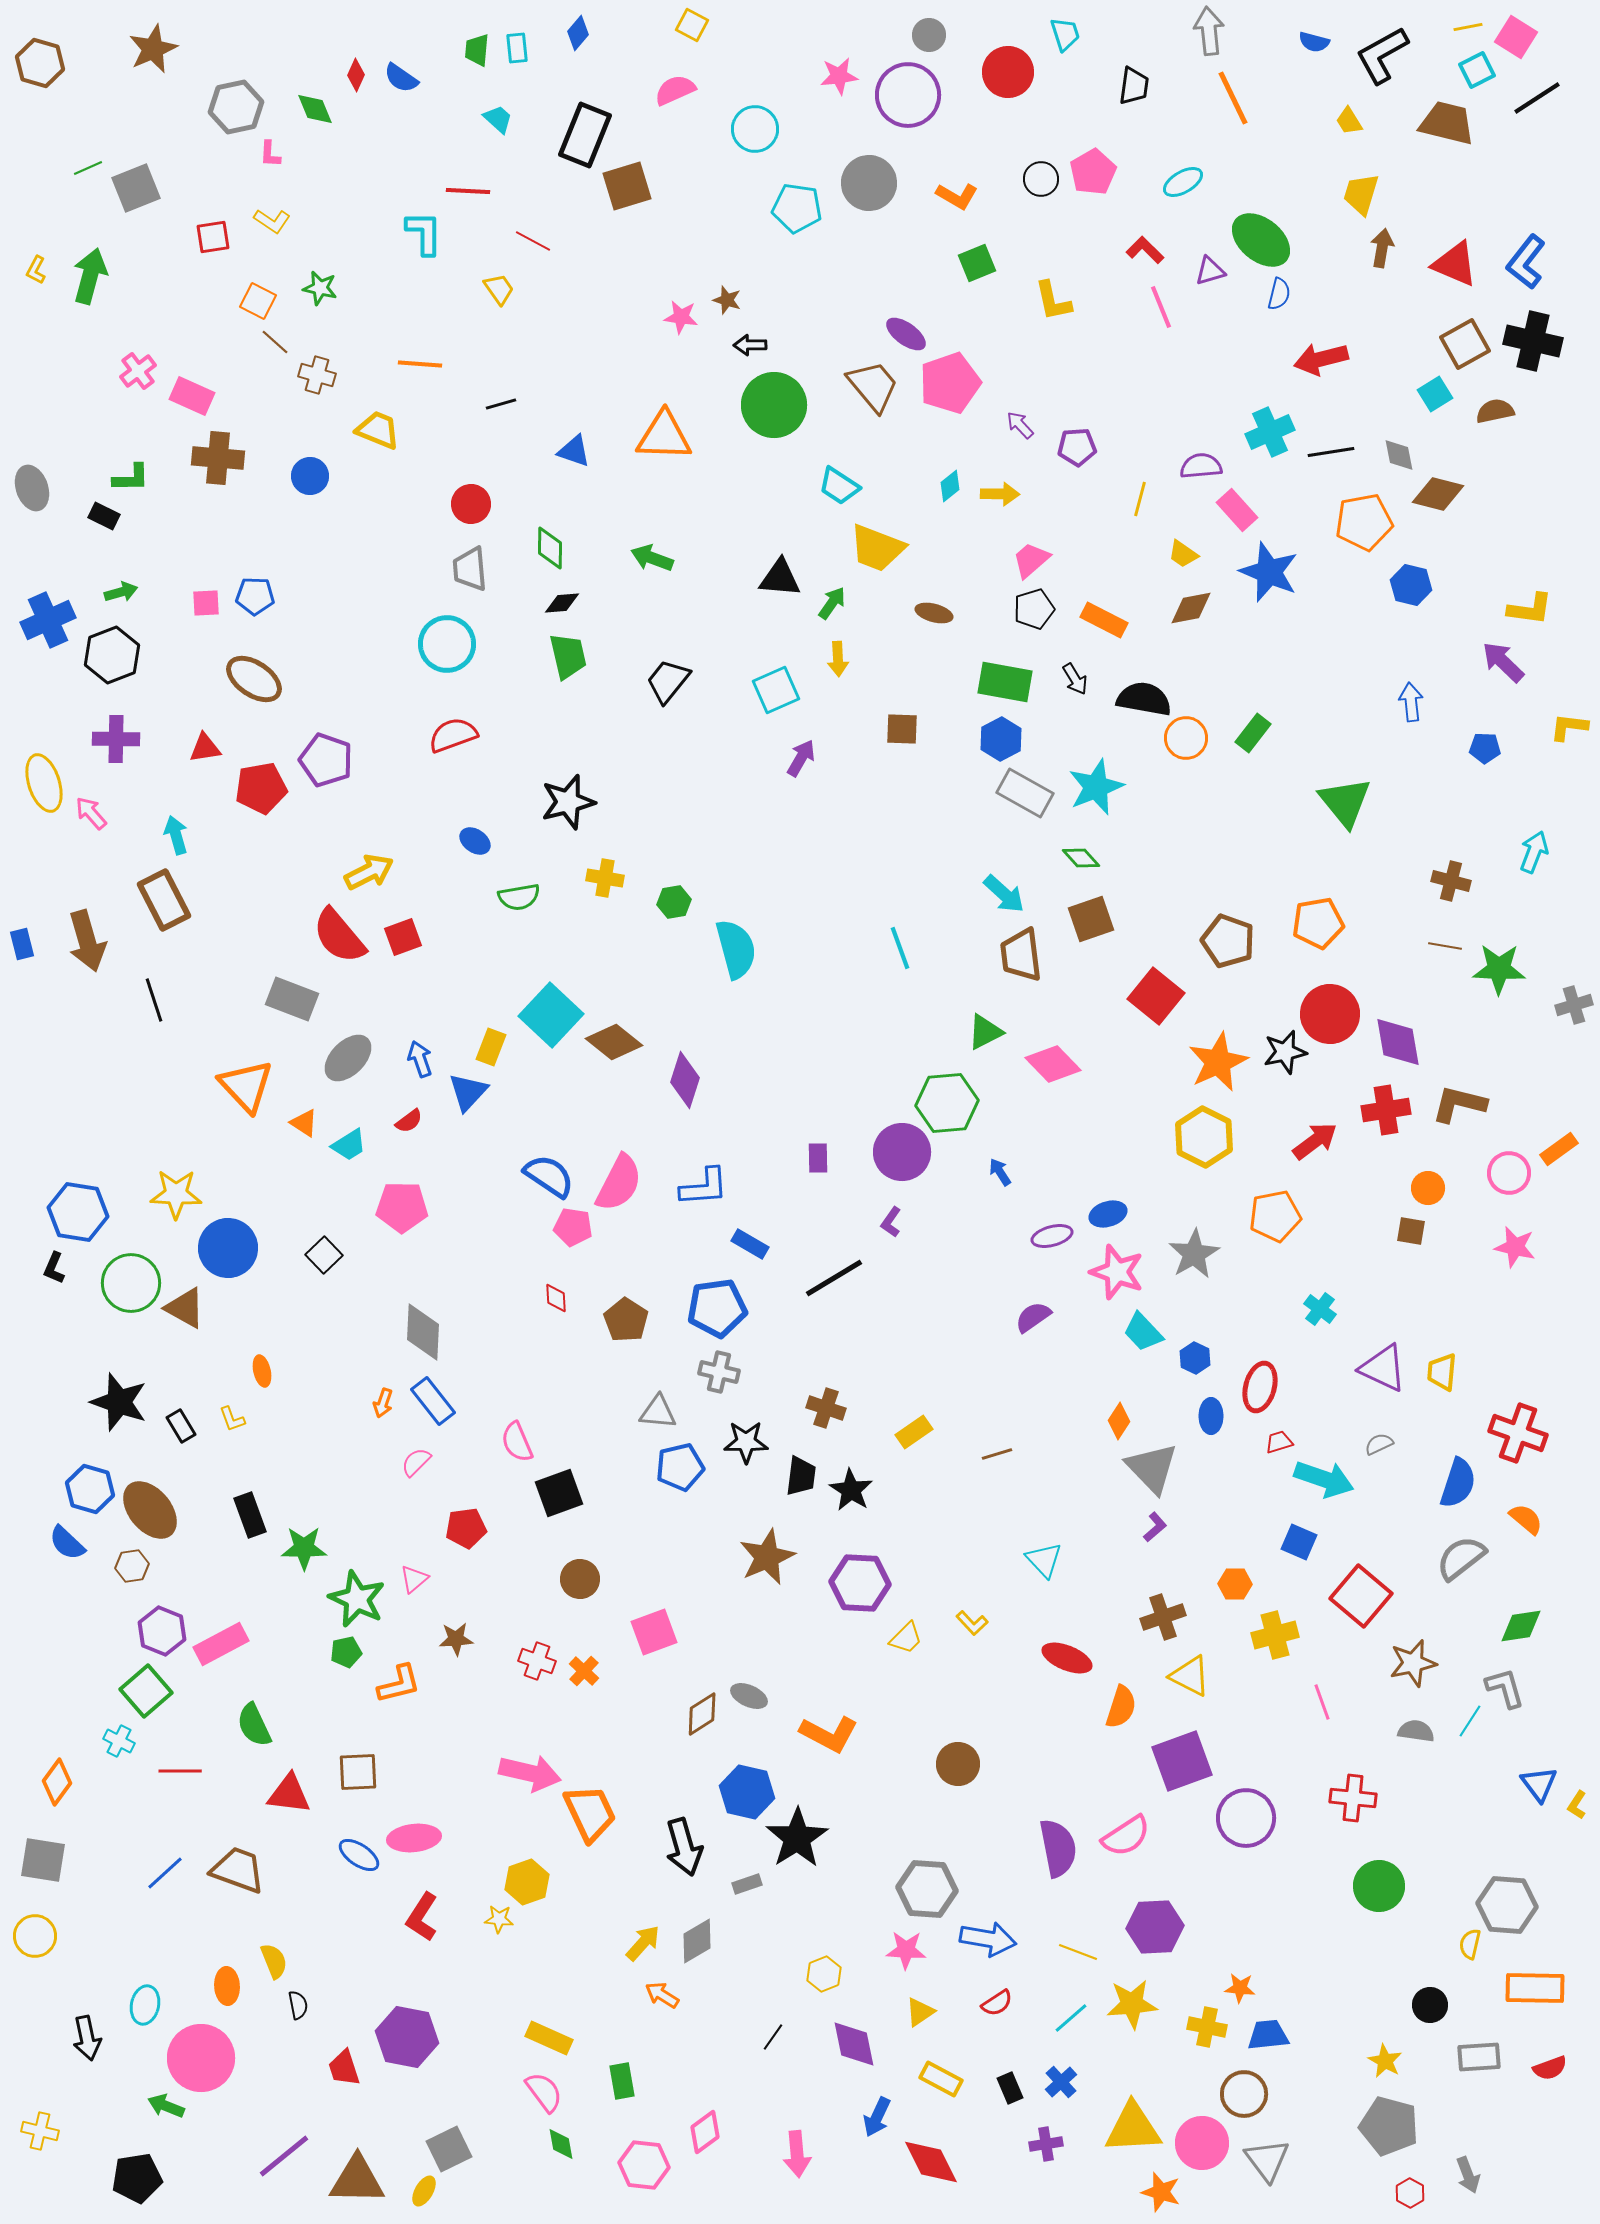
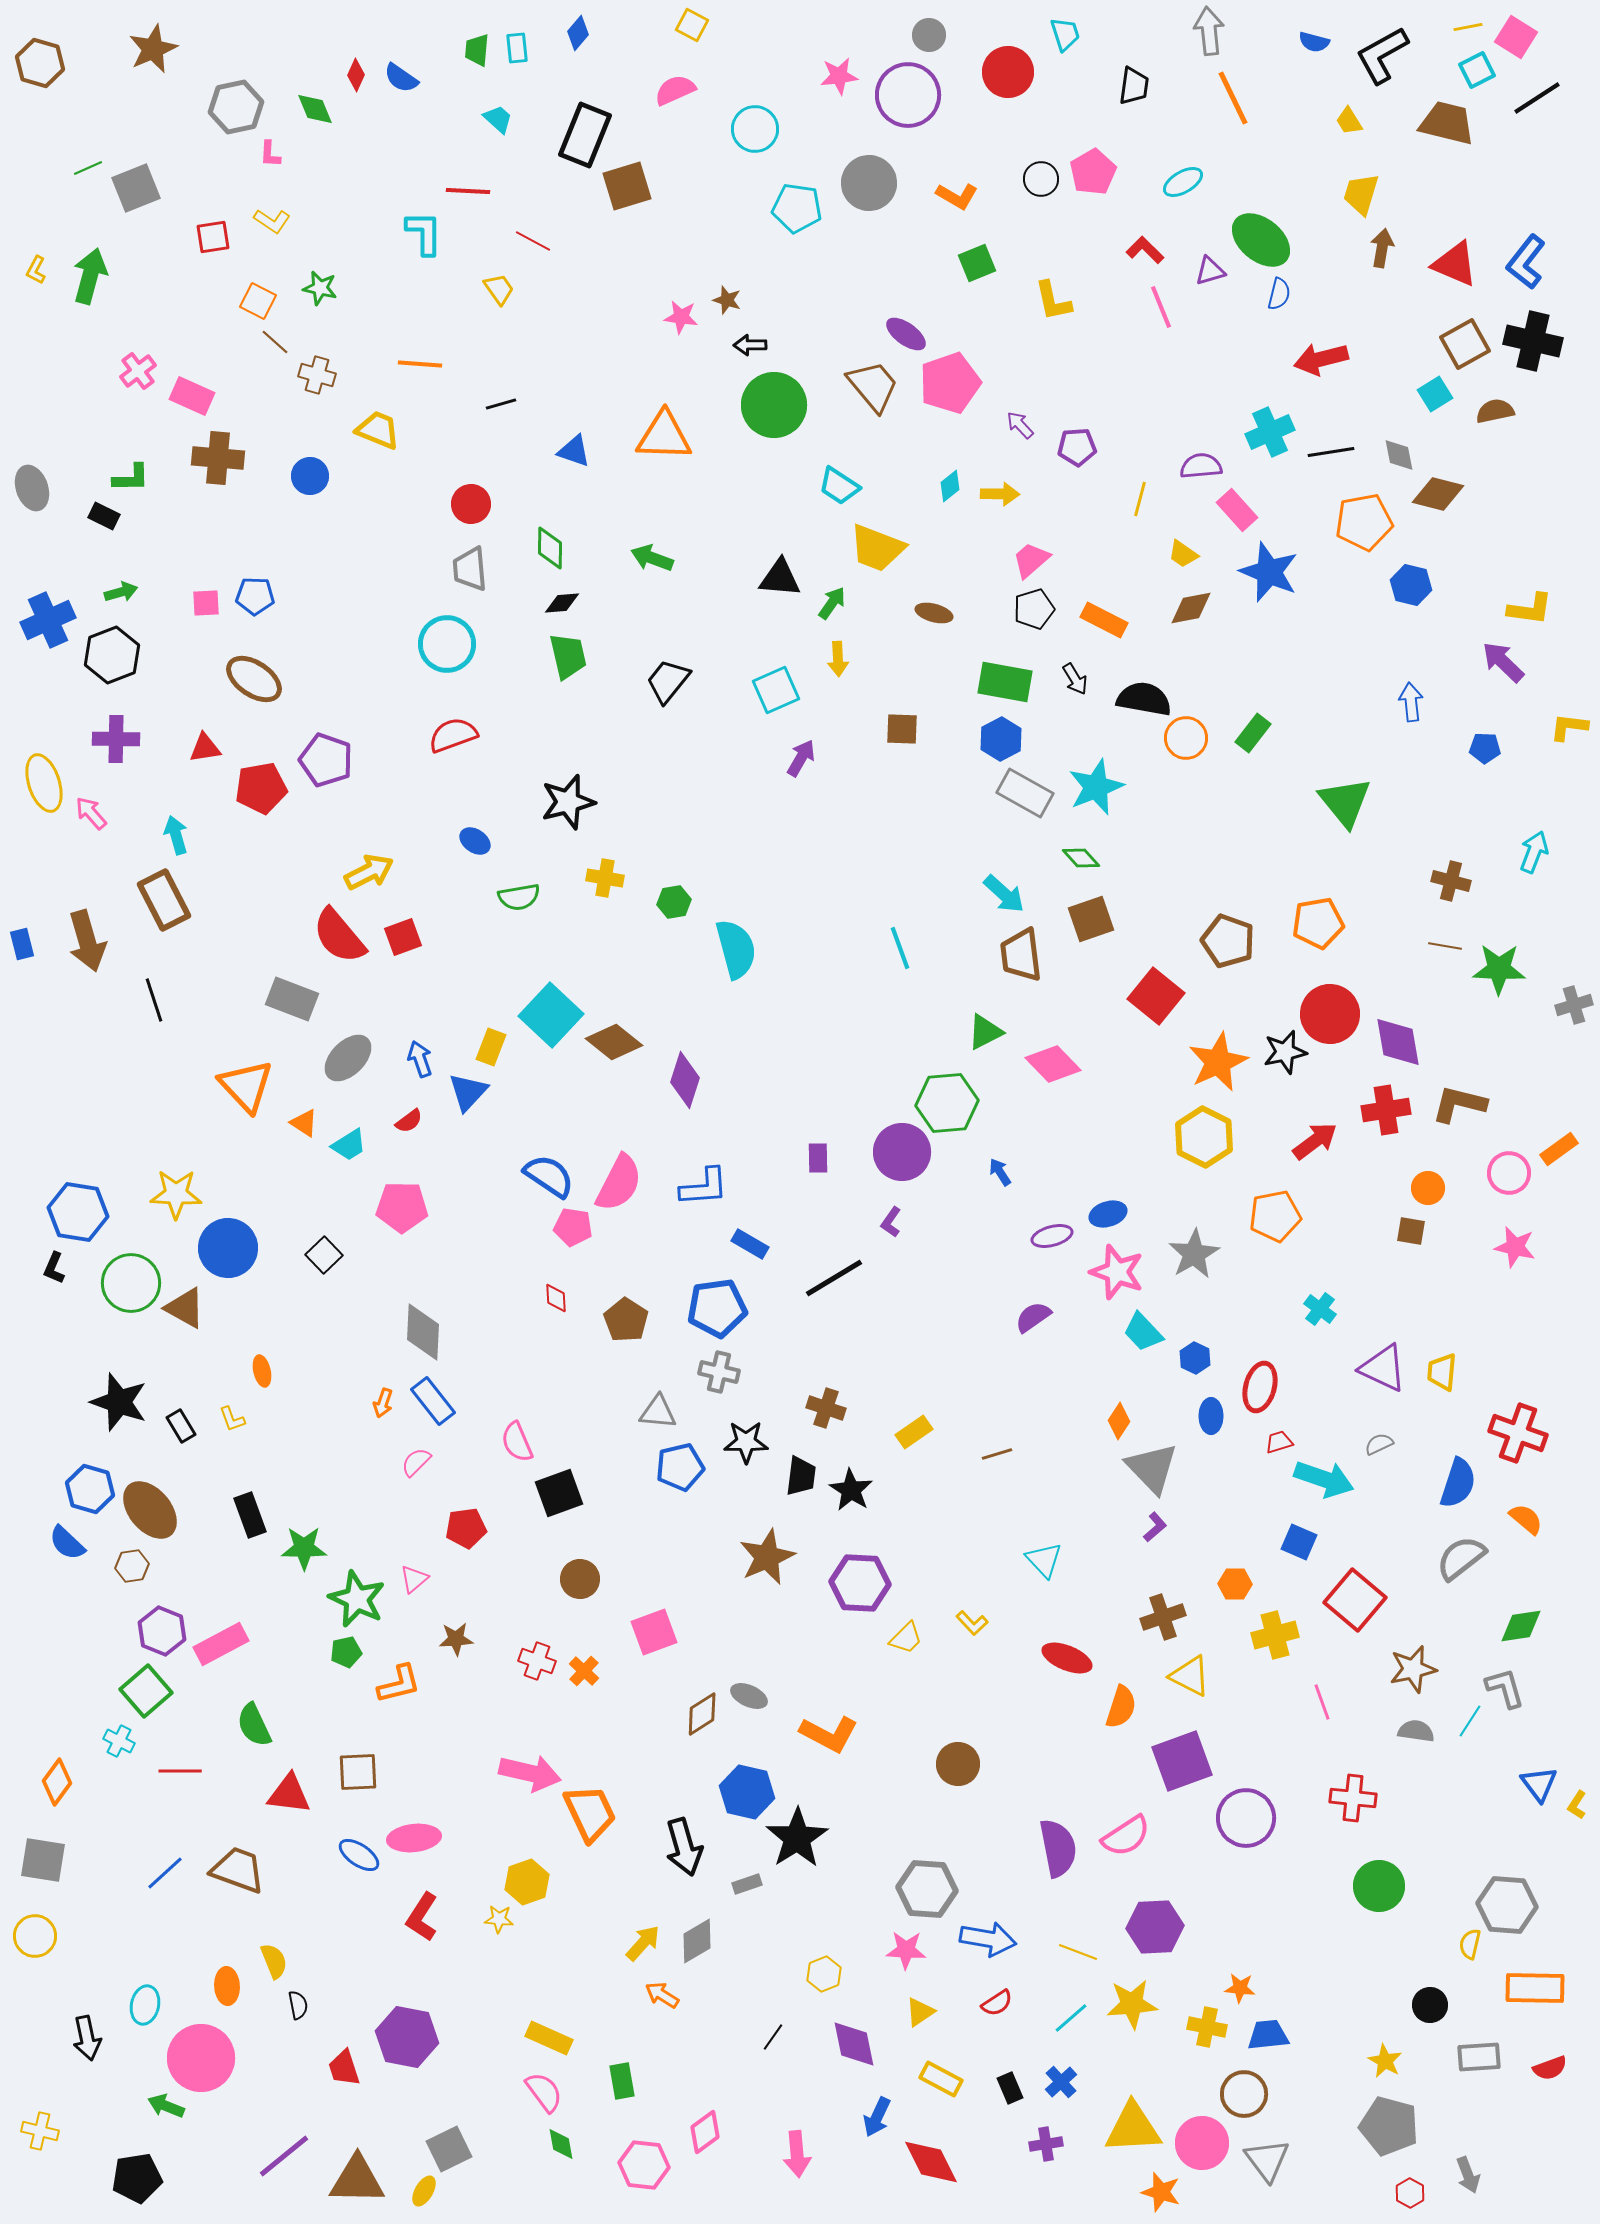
red square at (1361, 1596): moved 6 px left, 4 px down
brown star at (1413, 1663): moved 6 px down
